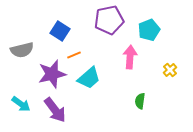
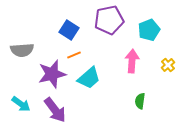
blue square: moved 9 px right, 1 px up
gray semicircle: rotated 10 degrees clockwise
pink arrow: moved 2 px right, 4 px down
yellow cross: moved 2 px left, 5 px up
